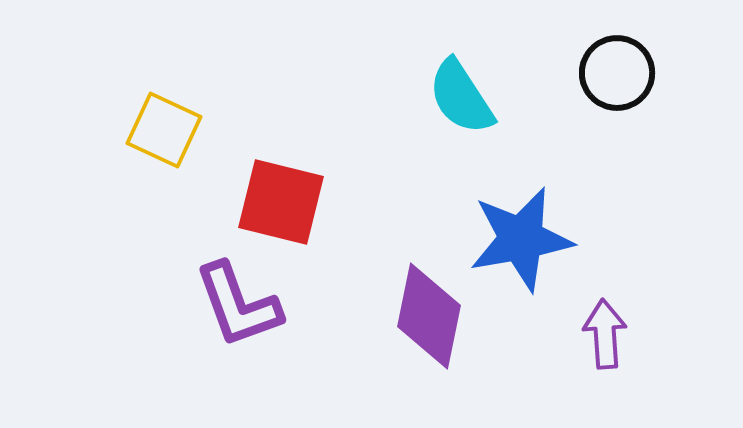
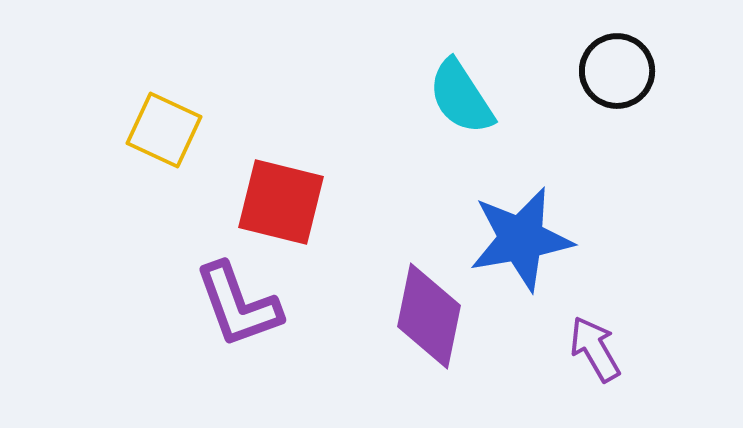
black circle: moved 2 px up
purple arrow: moved 10 px left, 15 px down; rotated 26 degrees counterclockwise
